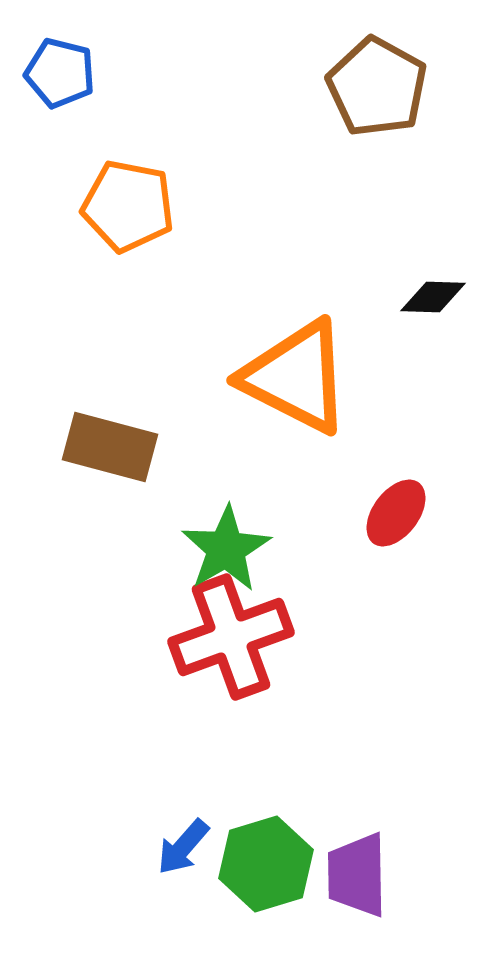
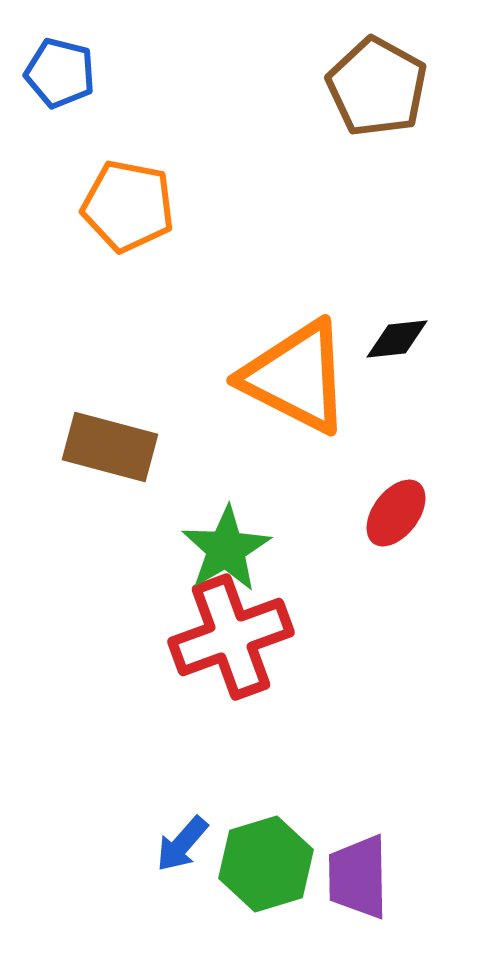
black diamond: moved 36 px left, 42 px down; rotated 8 degrees counterclockwise
blue arrow: moved 1 px left, 3 px up
purple trapezoid: moved 1 px right, 2 px down
